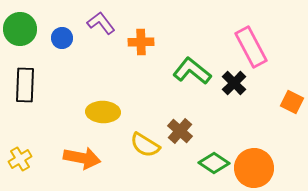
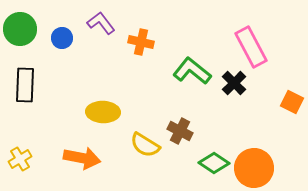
orange cross: rotated 15 degrees clockwise
brown cross: rotated 15 degrees counterclockwise
